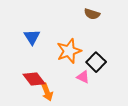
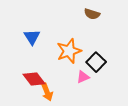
pink triangle: rotated 48 degrees counterclockwise
